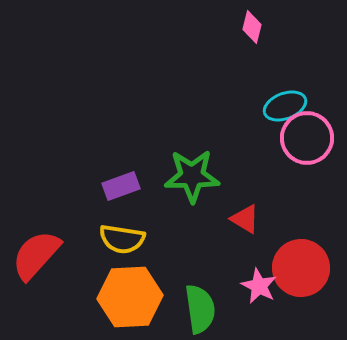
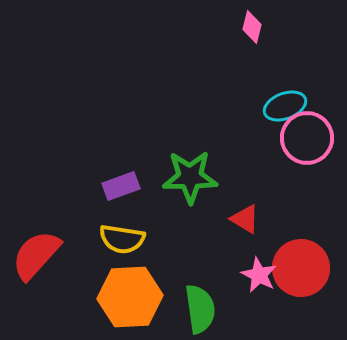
green star: moved 2 px left, 1 px down
pink star: moved 11 px up
